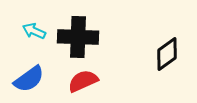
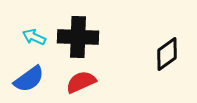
cyan arrow: moved 6 px down
red semicircle: moved 2 px left, 1 px down
